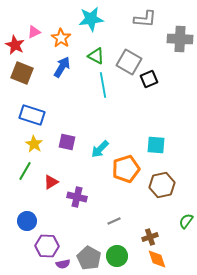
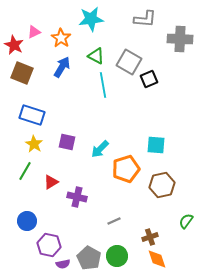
red star: moved 1 px left
purple hexagon: moved 2 px right, 1 px up; rotated 10 degrees clockwise
